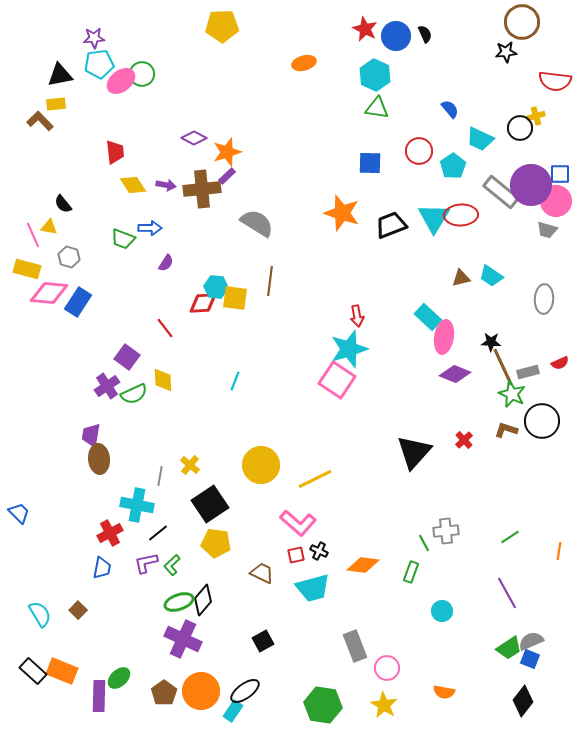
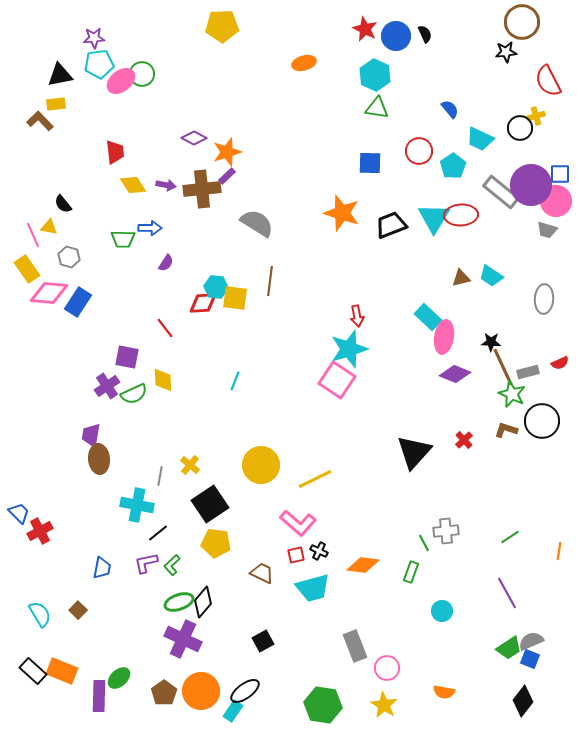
red semicircle at (555, 81): moved 7 px left; rotated 56 degrees clockwise
green trapezoid at (123, 239): rotated 20 degrees counterclockwise
yellow rectangle at (27, 269): rotated 40 degrees clockwise
purple square at (127, 357): rotated 25 degrees counterclockwise
red cross at (110, 533): moved 70 px left, 2 px up
black diamond at (203, 600): moved 2 px down
